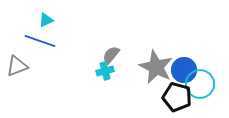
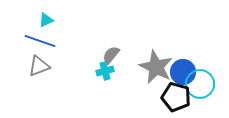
gray triangle: moved 22 px right
blue circle: moved 1 px left, 2 px down
black pentagon: moved 1 px left
